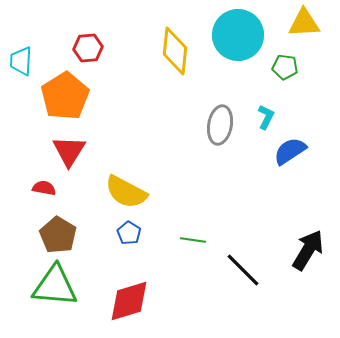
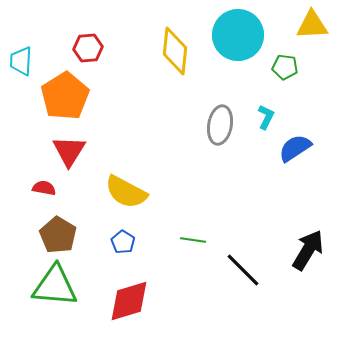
yellow triangle: moved 8 px right, 2 px down
blue semicircle: moved 5 px right, 3 px up
blue pentagon: moved 6 px left, 9 px down
